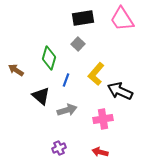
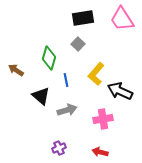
blue line: rotated 32 degrees counterclockwise
